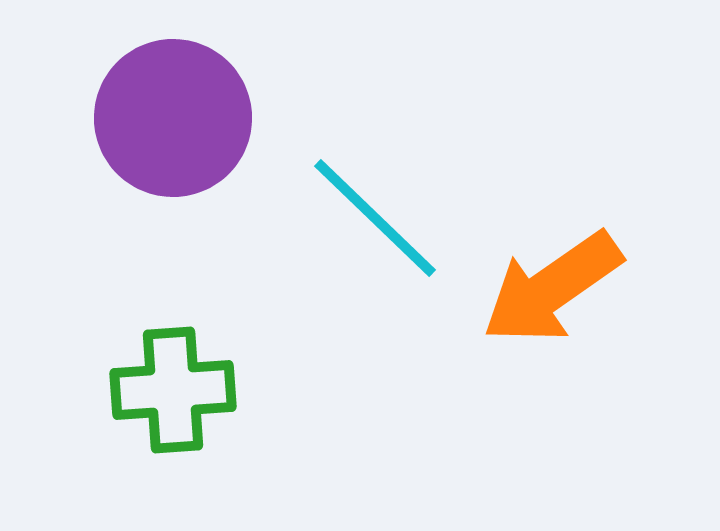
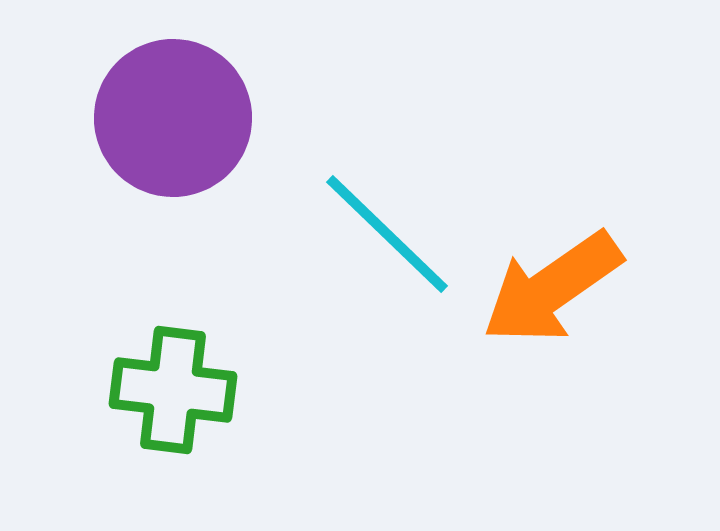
cyan line: moved 12 px right, 16 px down
green cross: rotated 11 degrees clockwise
